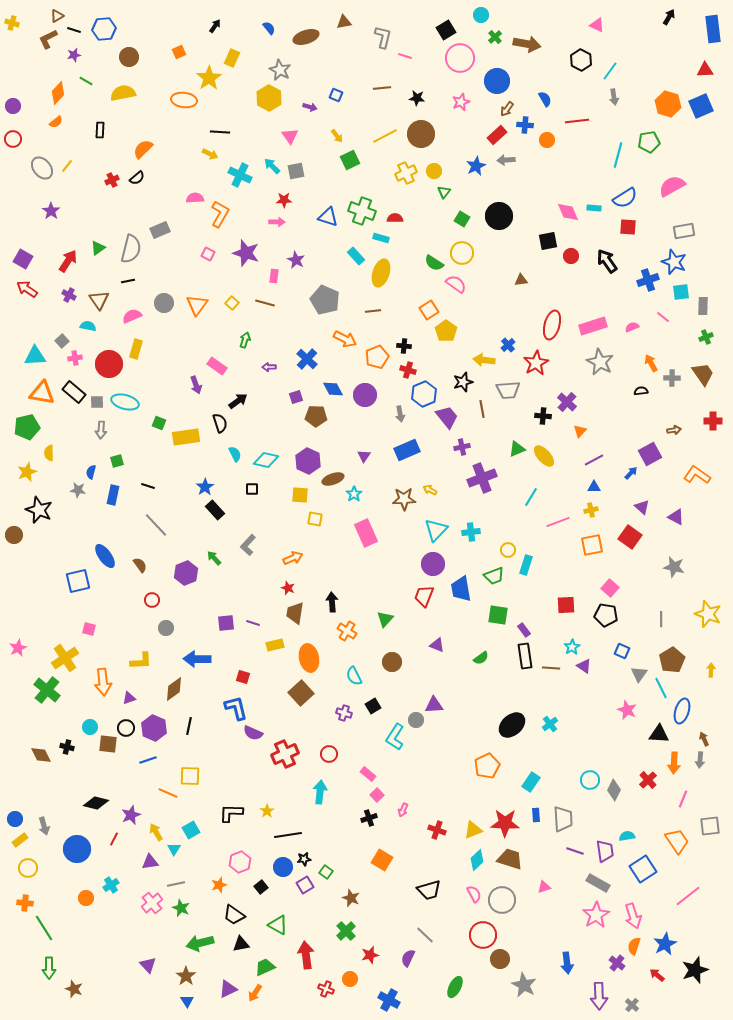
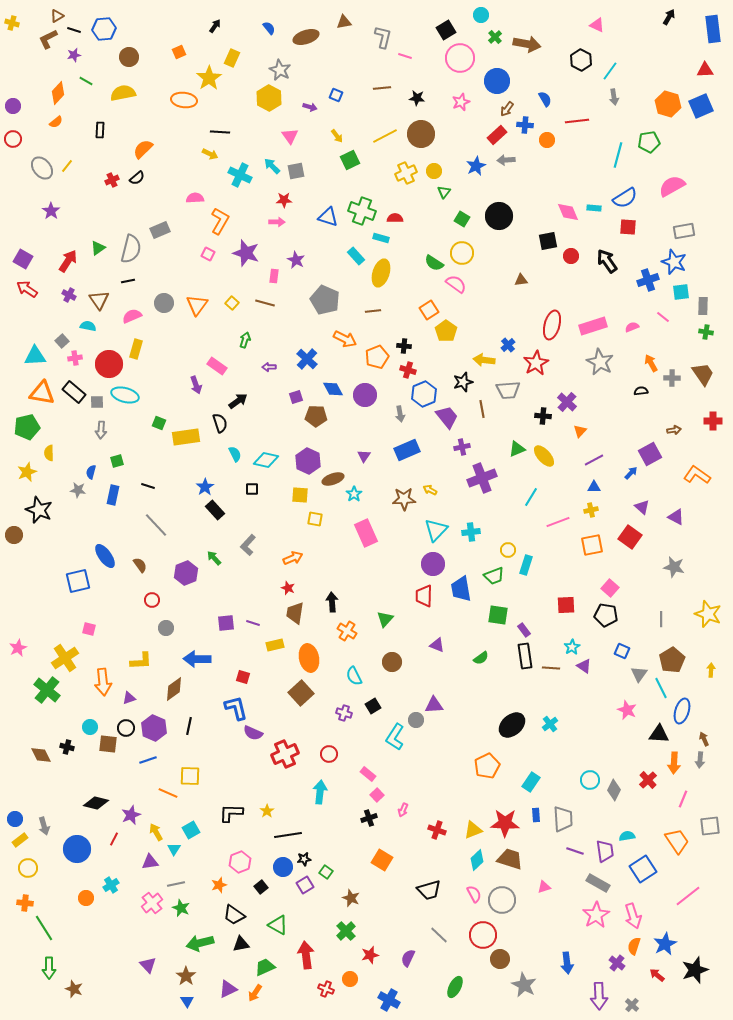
orange L-shape at (220, 214): moved 7 px down
green cross at (706, 337): moved 5 px up; rotated 32 degrees clockwise
cyan ellipse at (125, 402): moved 7 px up
red trapezoid at (424, 596): rotated 20 degrees counterclockwise
gray line at (425, 935): moved 14 px right
